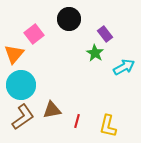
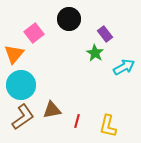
pink square: moved 1 px up
